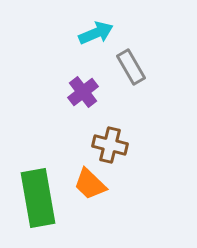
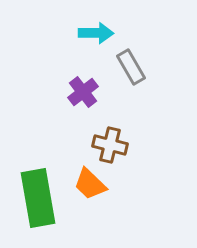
cyan arrow: rotated 24 degrees clockwise
